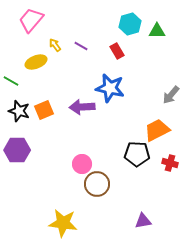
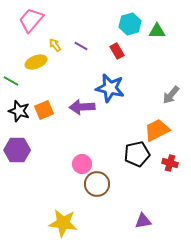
black pentagon: rotated 15 degrees counterclockwise
